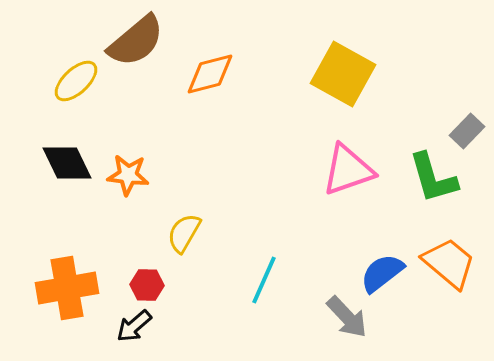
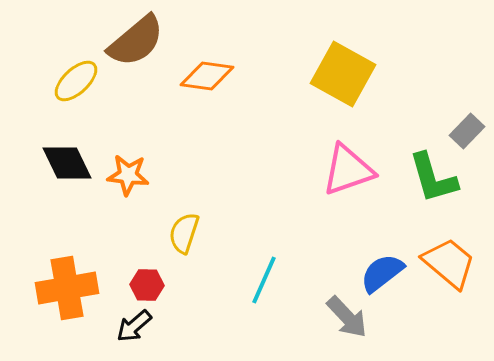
orange diamond: moved 3 px left, 2 px down; rotated 22 degrees clockwise
yellow semicircle: rotated 12 degrees counterclockwise
